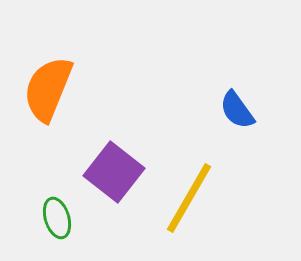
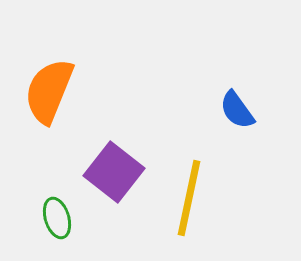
orange semicircle: moved 1 px right, 2 px down
yellow line: rotated 18 degrees counterclockwise
